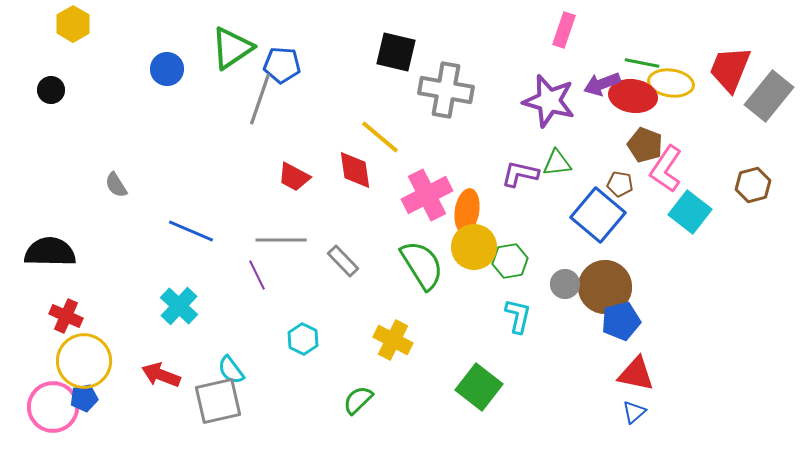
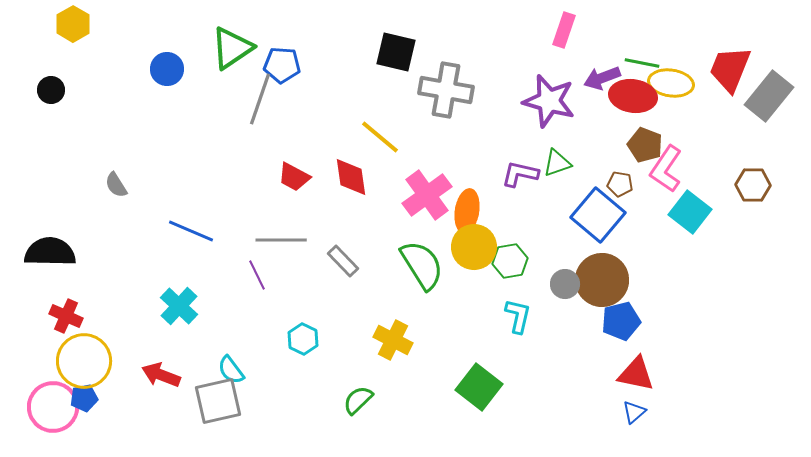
purple arrow at (602, 84): moved 6 px up
green triangle at (557, 163): rotated 12 degrees counterclockwise
red diamond at (355, 170): moved 4 px left, 7 px down
brown hexagon at (753, 185): rotated 16 degrees clockwise
pink cross at (427, 195): rotated 9 degrees counterclockwise
brown circle at (605, 287): moved 3 px left, 7 px up
